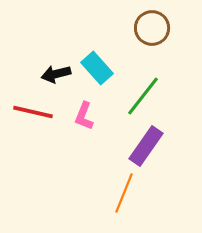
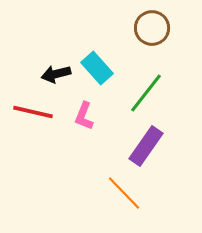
green line: moved 3 px right, 3 px up
orange line: rotated 66 degrees counterclockwise
